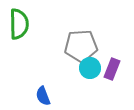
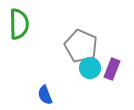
gray pentagon: rotated 28 degrees clockwise
blue semicircle: moved 2 px right, 1 px up
